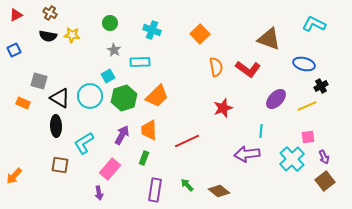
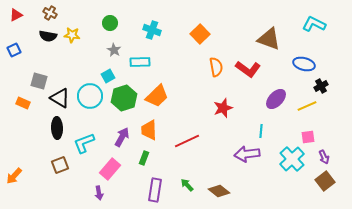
black ellipse at (56, 126): moved 1 px right, 2 px down
purple arrow at (122, 135): moved 2 px down
cyan L-shape at (84, 143): rotated 10 degrees clockwise
brown square at (60, 165): rotated 30 degrees counterclockwise
